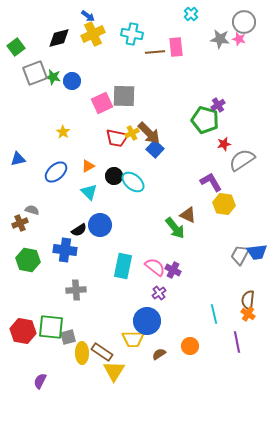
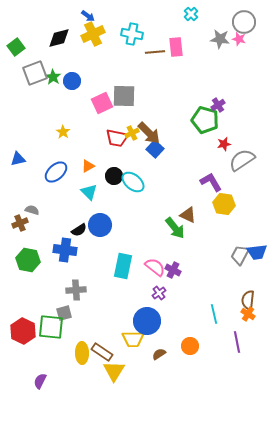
green star at (53, 77): rotated 21 degrees clockwise
red hexagon at (23, 331): rotated 15 degrees clockwise
gray square at (68, 337): moved 4 px left, 24 px up
